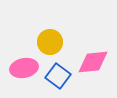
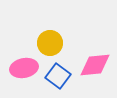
yellow circle: moved 1 px down
pink diamond: moved 2 px right, 3 px down
